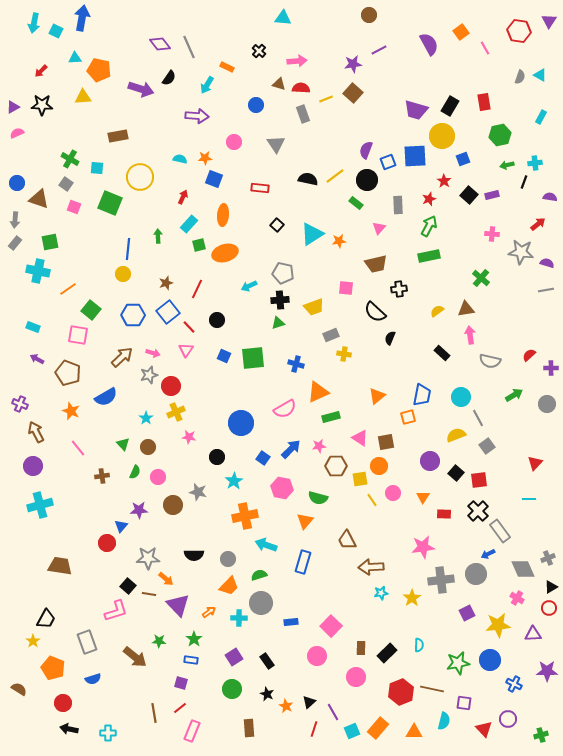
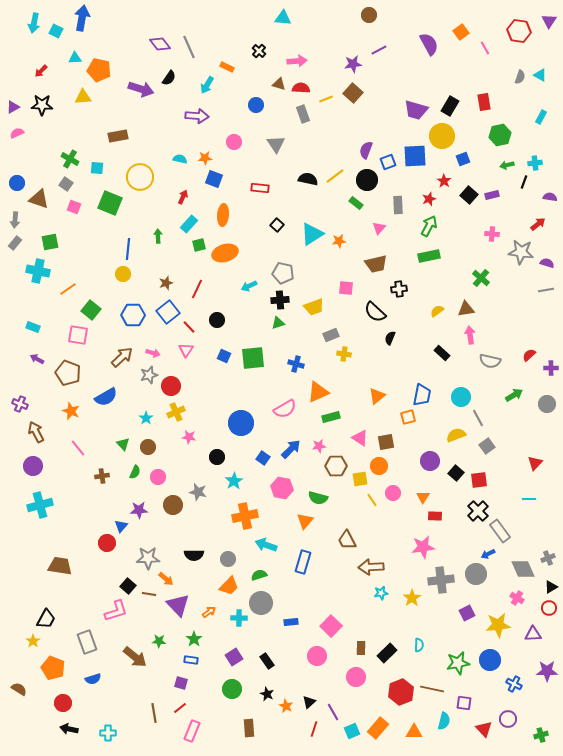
red rectangle at (444, 514): moved 9 px left, 2 px down
